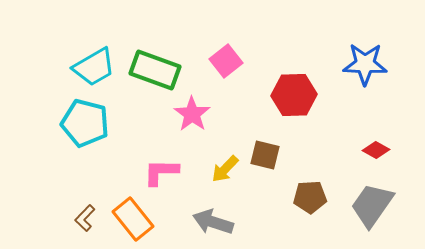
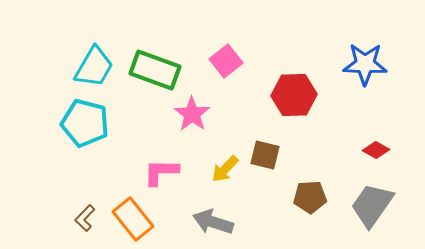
cyan trapezoid: rotated 30 degrees counterclockwise
